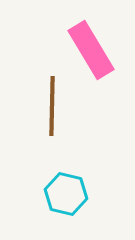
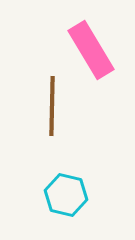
cyan hexagon: moved 1 px down
